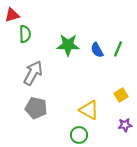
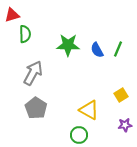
gray pentagon: rotated 20 degrees clockwise
